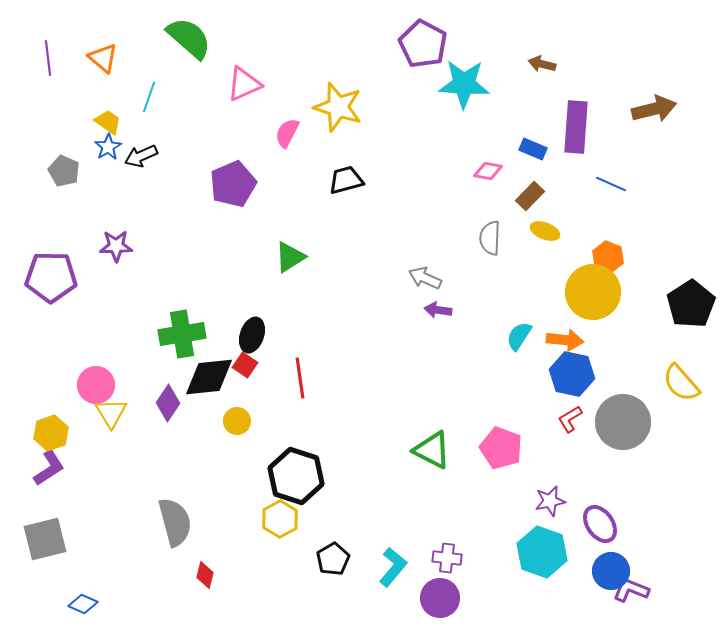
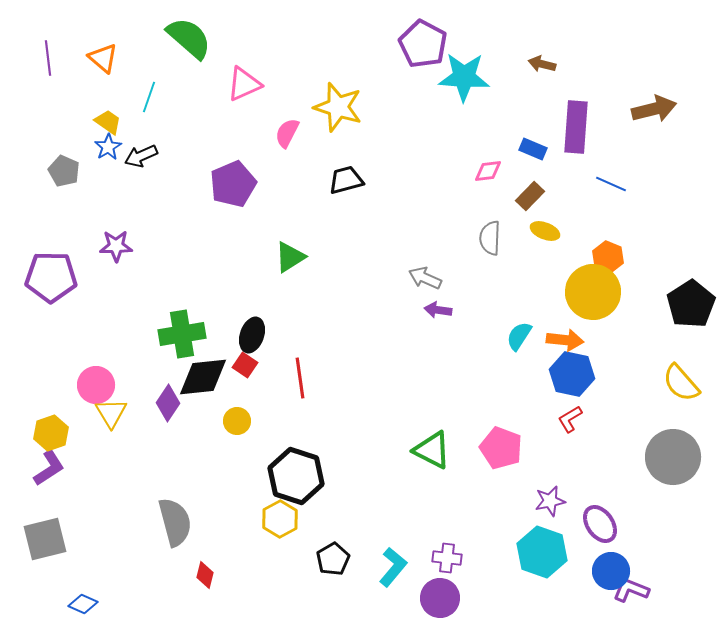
cyan star at (464, 84): moved 7 px up
pink diamond at (488, 171): rotated 16 degrees counterclockwise
black diamond at (209, 377): moved 6 px left
gray circle at (623, 422): moved 50 px right, 35 px down
